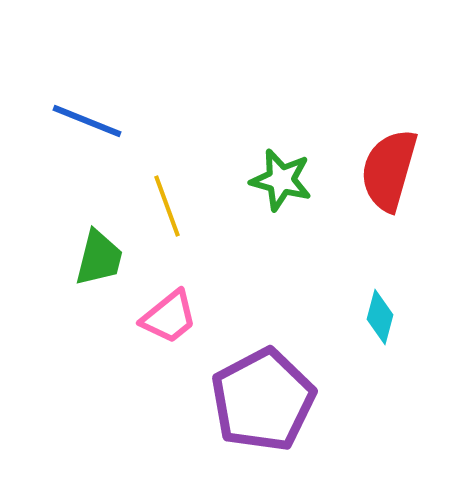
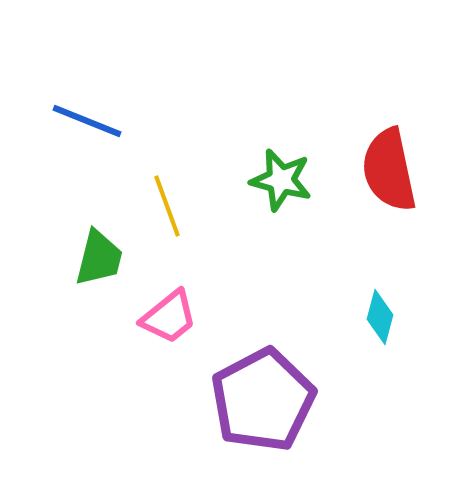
red semicircle: rotated 28 degrees counterclockwise
